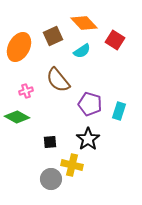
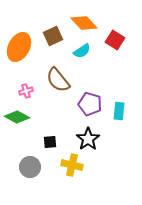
cyan rectangle: rotated 12 degrees counterclockwise
gray circle: moved 21 px left, 12 px up
